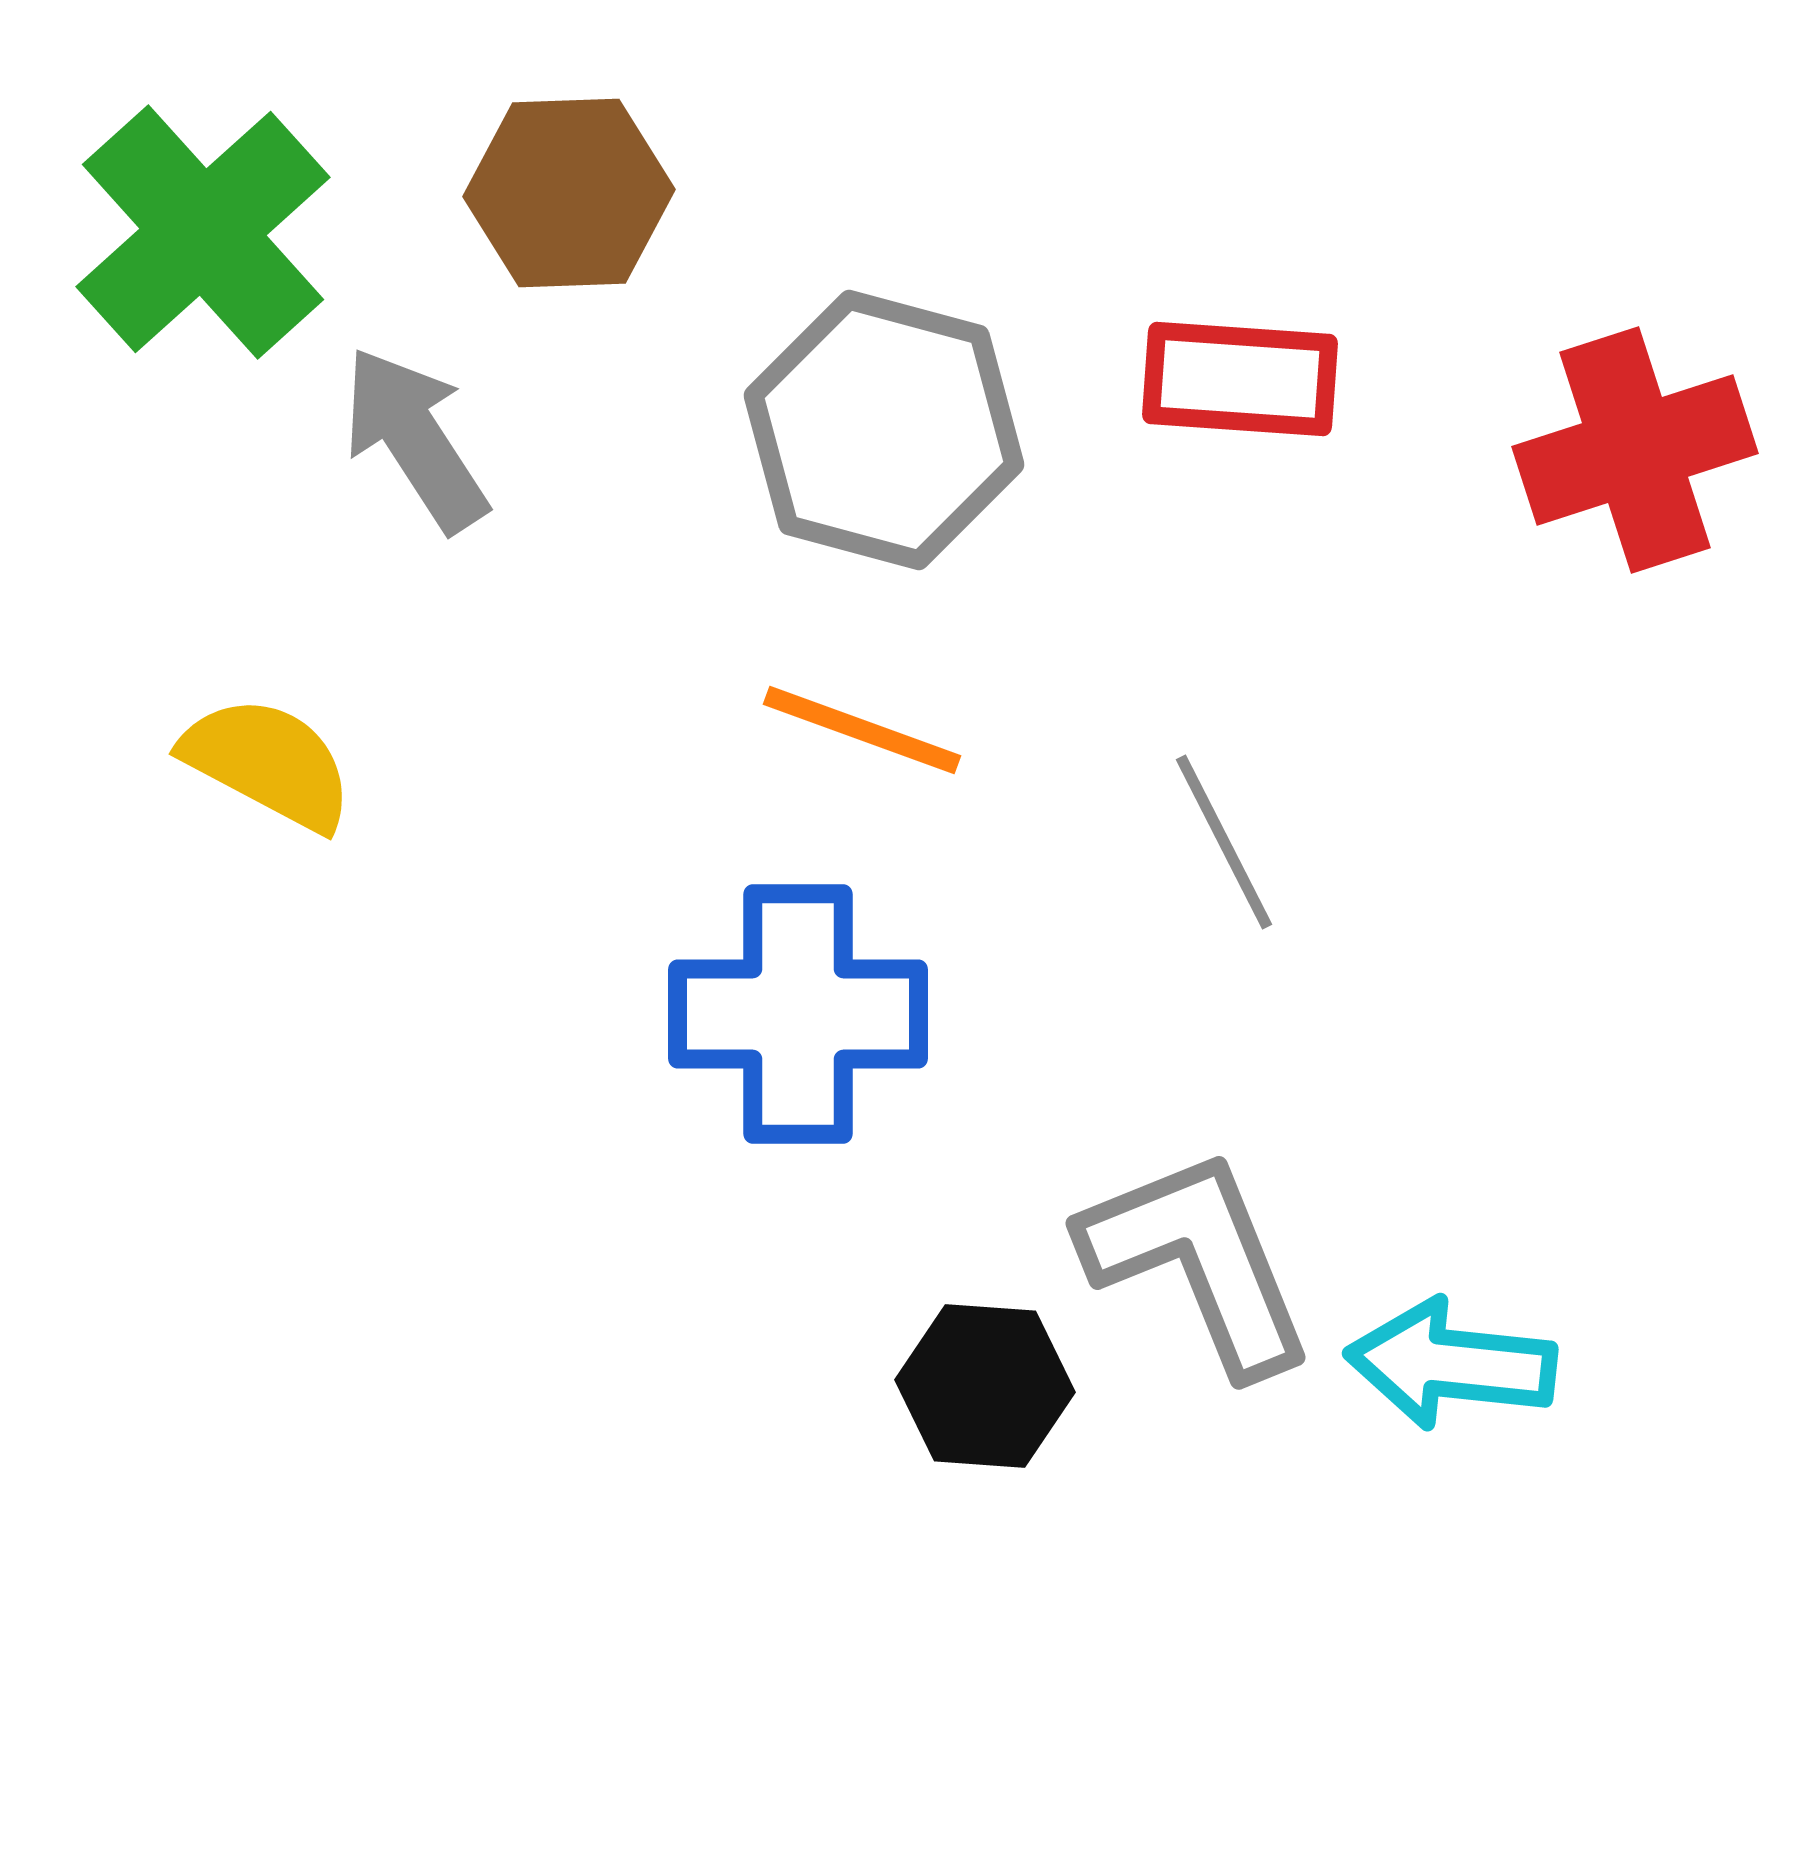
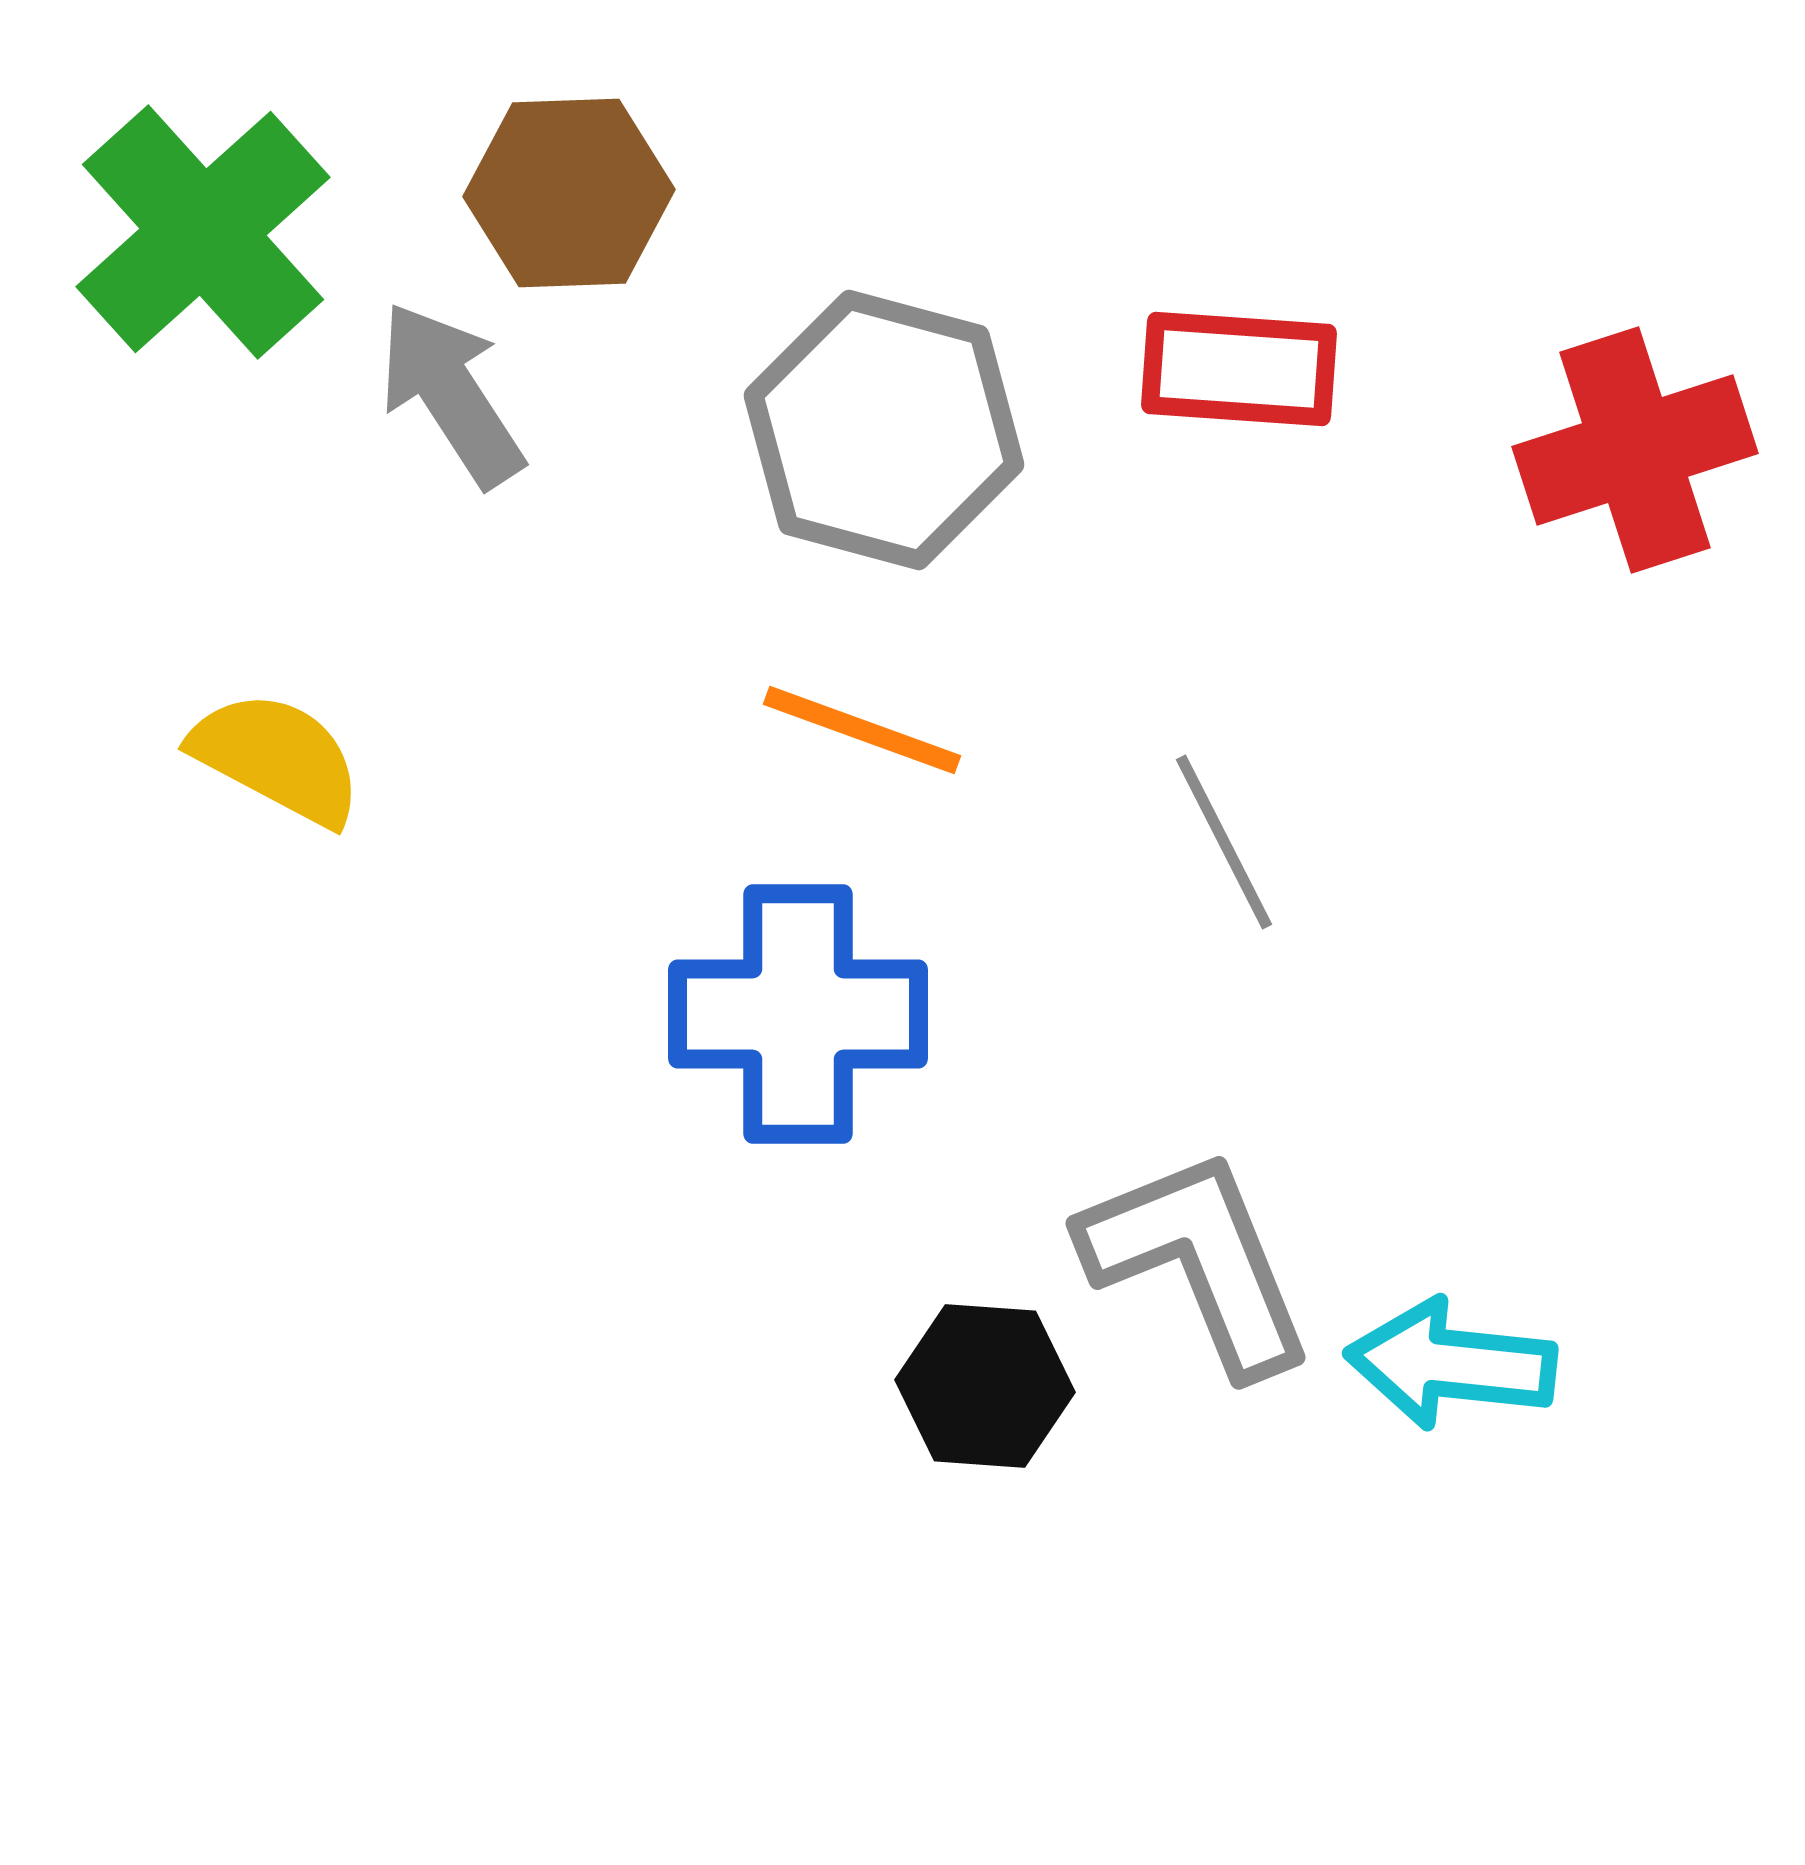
red rectangle: moved 1 px left, 10 px up
gray arrow: moved 36 px right, 45 px up
yellow semicircle: moved 9 px right, 5 px up
